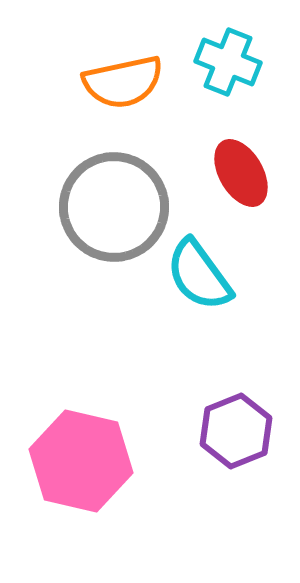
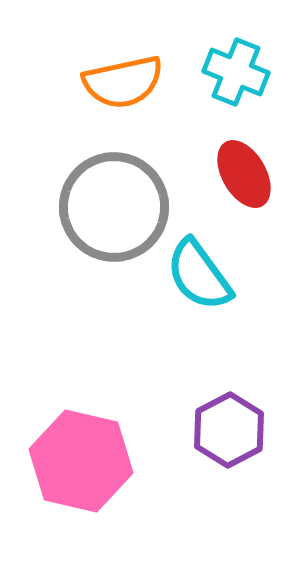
cyan cross: moved 8 px right, 10 px down
red ellipse: moved 3 px right, 1 px down
purple hexagon: moved 7 px left, 1 px up; rotated 6 degrees counterclockwise
